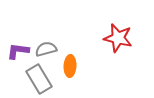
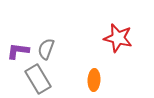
gray semicircle: rotated 55 degrees counterclockwise
orange ellipse: moved 24 px right, 14 px down
gray rectangle: moved 1 px left
